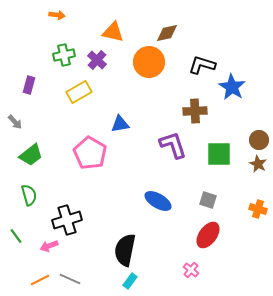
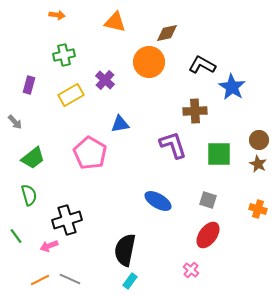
orange triangle: moved 2 px right, 10 px up
purple cross: moved 8 px right, 20 px down
black L-shape: rotated 12 degrees clockwise
yellow rectangle: moved 8 px left, 3 px down
green trapezoid: moved 2 px right, 3 px down
